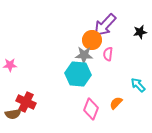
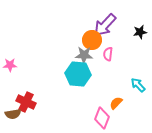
pink diamond: moved 11 px right, 9 px down
